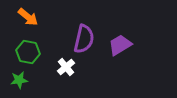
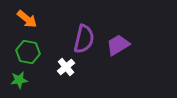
orange arrow: moved 1 px left, 2 px down
purple trapezoid: moved 2 px left
